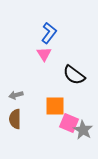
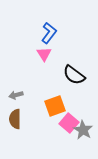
orange square: rotated 20 degrees counterclockwise
pink square: rotated 18 degrees clockwise
